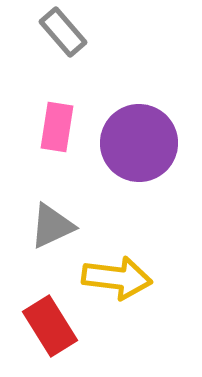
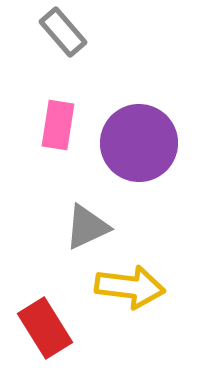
pink rectangle: moved 1 px right, 2 px up
gray triangle: moved 35 px right, 1 px down
yellow arrow: moved 13 px right, 9 px down
red rectangle: moved 5 px left, 2 px down
